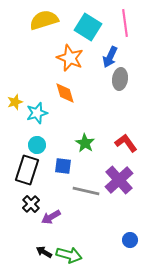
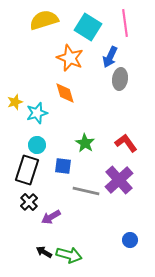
black cross: moved 2 px left, 2 px up
